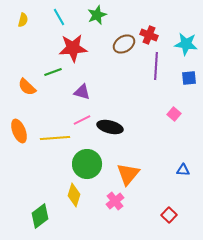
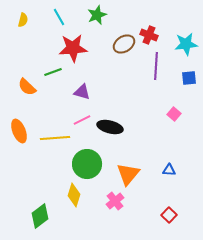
cyan star: rotated 15 degrees counterclockwise
blue triangle: moved 14 px left
